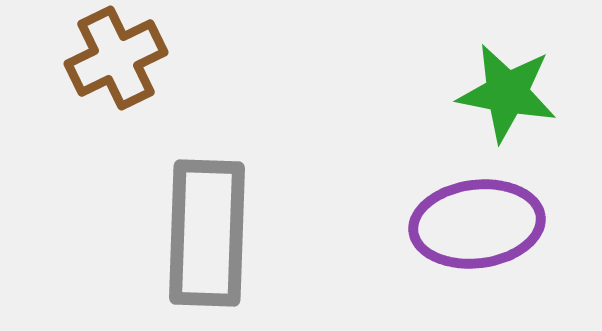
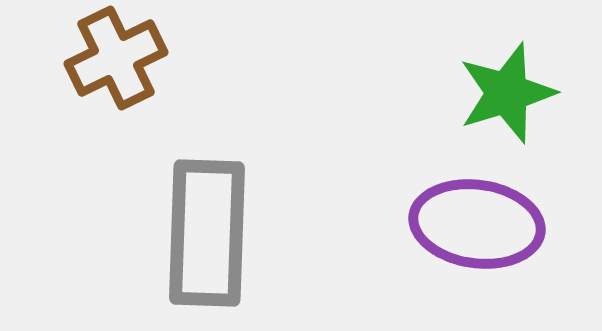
green star: rotated 28 degrees counterclockwise
purple ellipse: rotated 15 degrees clockwise
